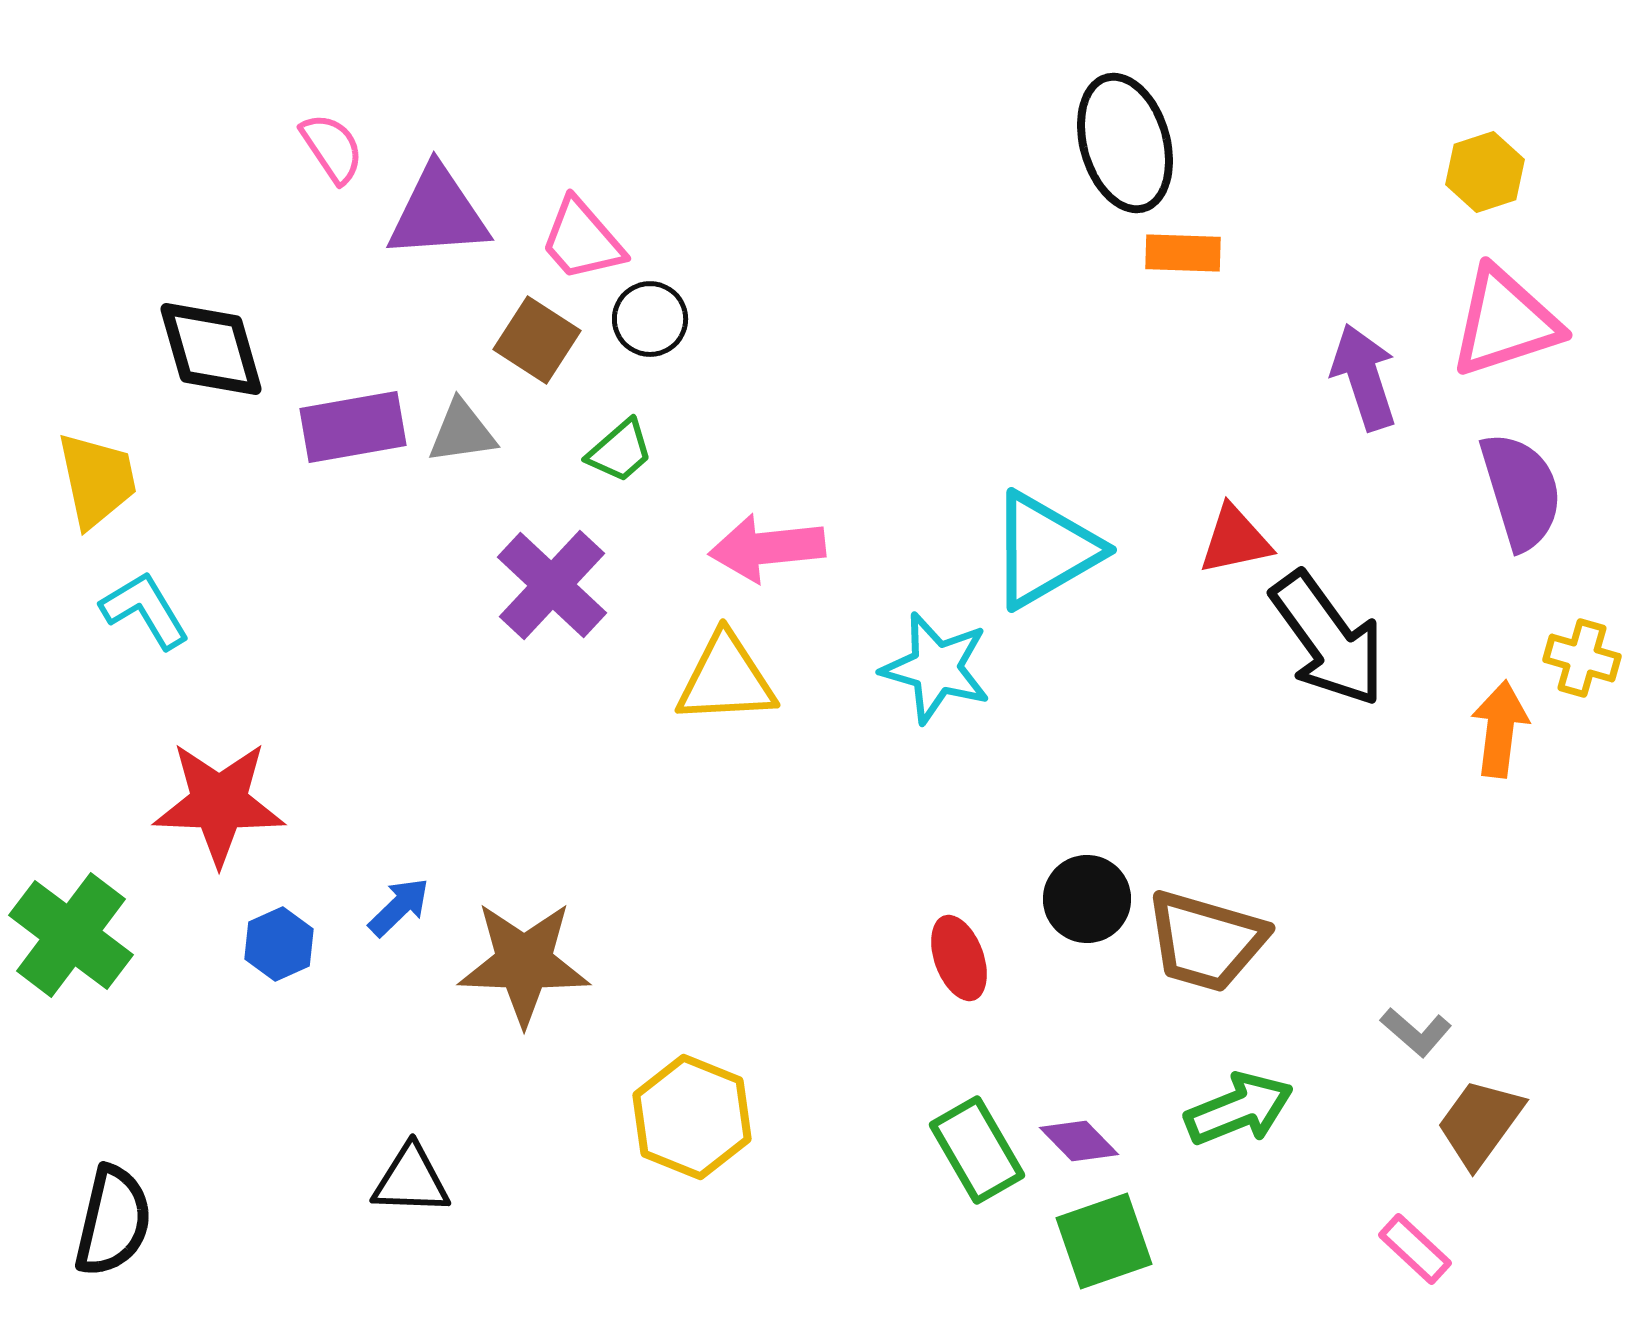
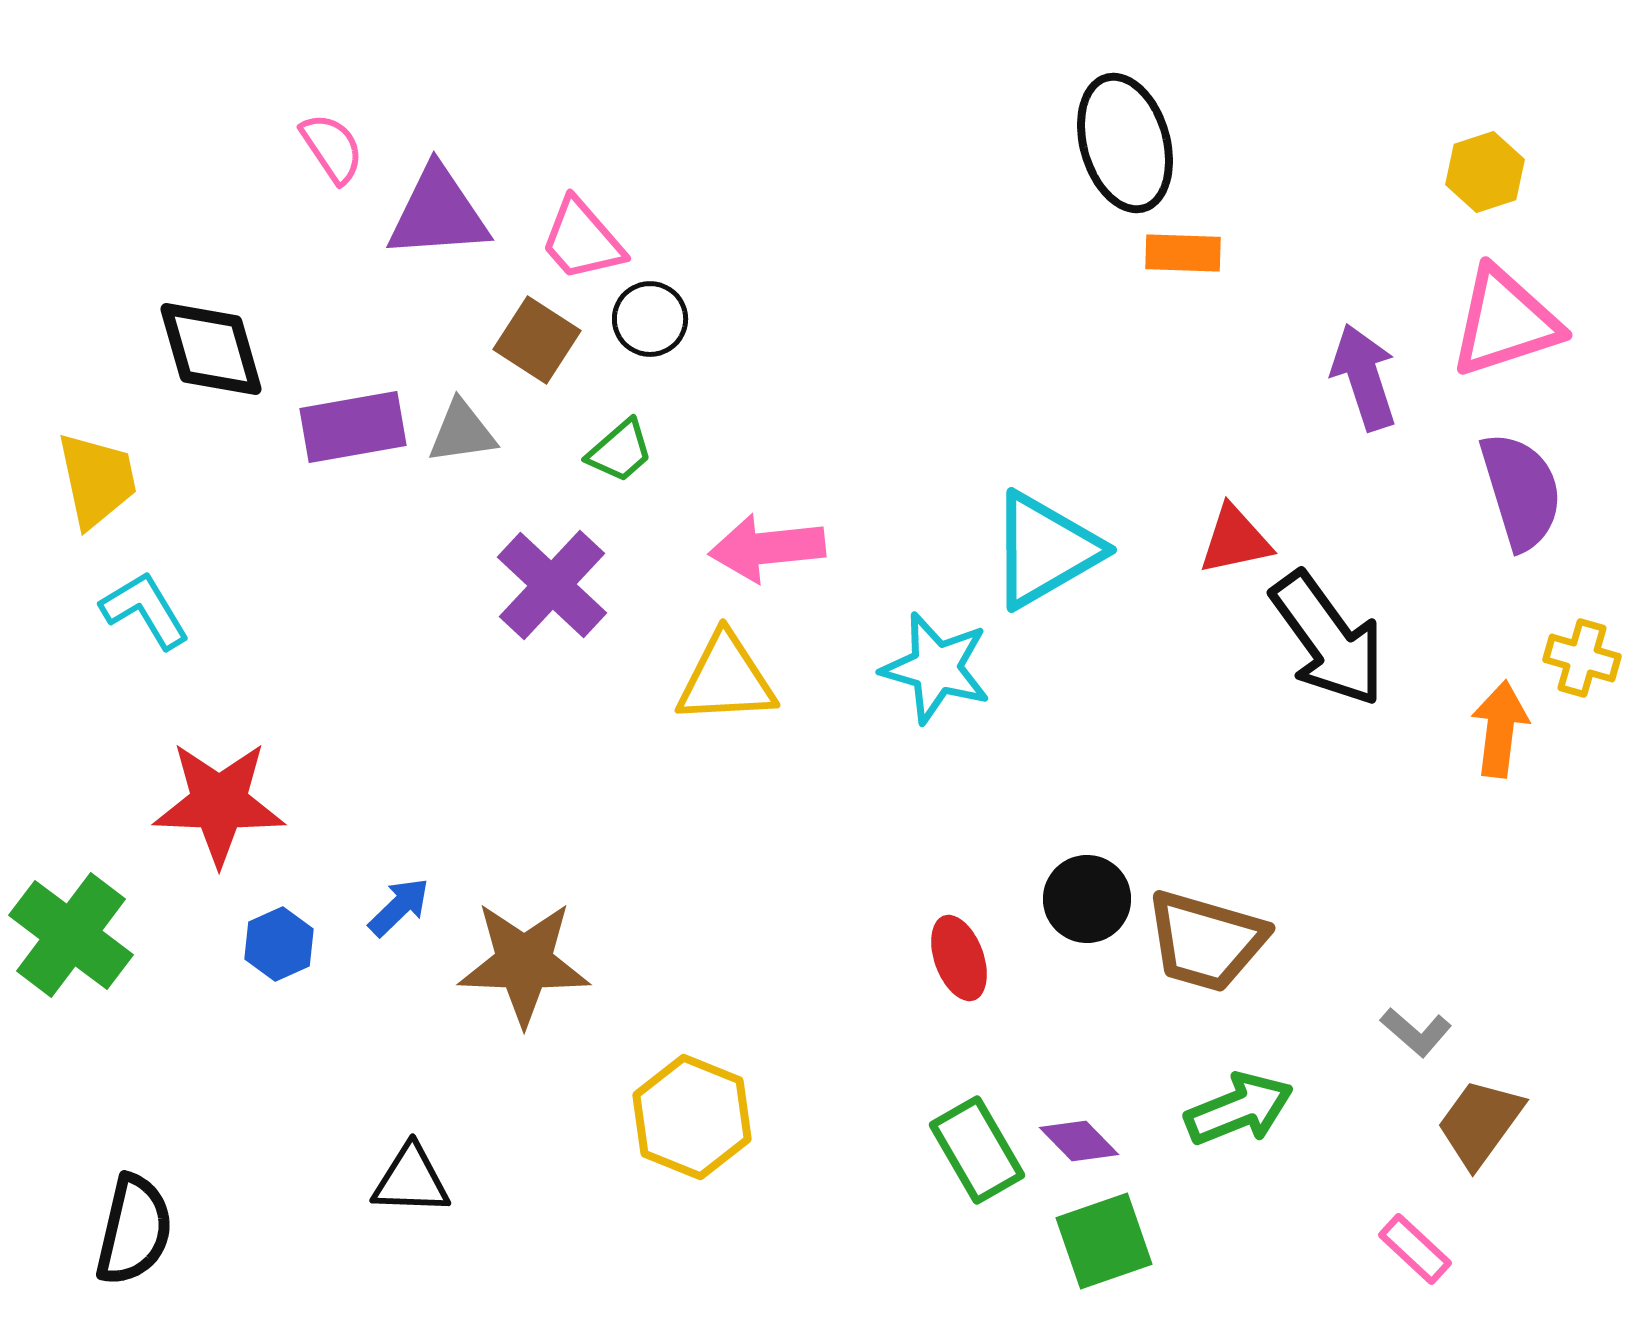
black semicircle at (113, 1221): moved 21 px right, 9 px down
